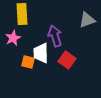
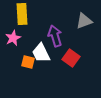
gray triangle: moved 3 px left, 1 px down
white trapezoid: rotated 25 degrees counterclockwise
red square: moved 4 px right, 2 px up
